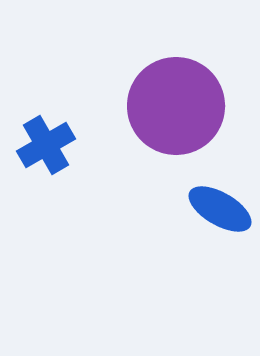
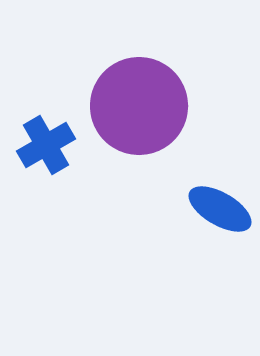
purple circle: moved 37 px left
